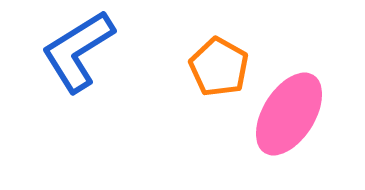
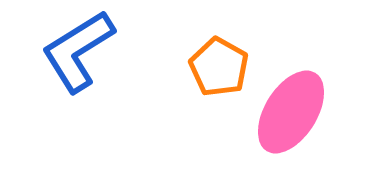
pink ellipse: moved 2 px right, 2 px up
